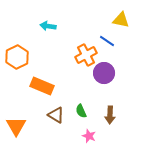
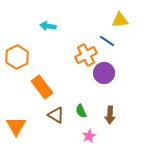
yellow triangle: moved 1 px left; rotated 18 degrees counterclockwise
orange rectangle: moved 1 px down; rotated 30 degrees clockwise
pink star: rotated 24 degrees clockwise
